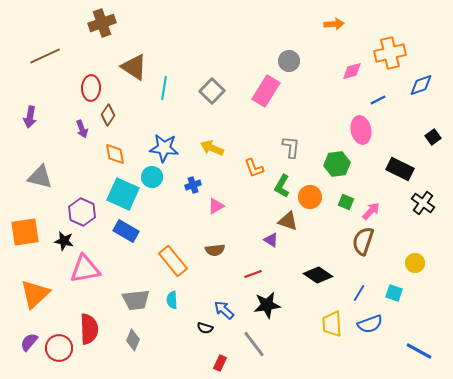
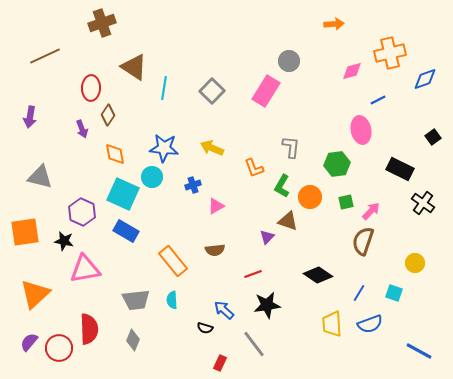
blue diamond at (421, 85): moved 4 px right, 6 px up
green square at (346, 202): rotated 35 degrees counterclockwise
purple triangle at (271, 240): moved 4 px left, 3 px up; rotated 42 degrees clockwise
